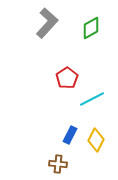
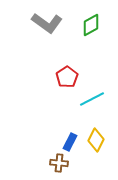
gray L-shape: rotated 84 degrees clockwise
green diamond: moved 3 px up
red pentagon: moved 1 px up
blue rectangle: moved 7 px down
brown cross: moved 1 px right, 1 px up
